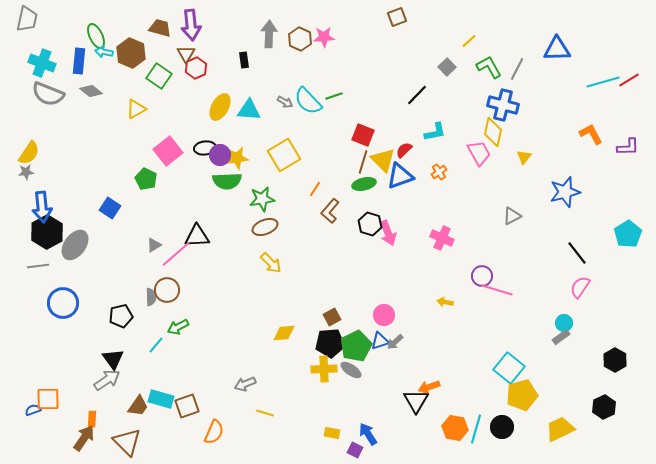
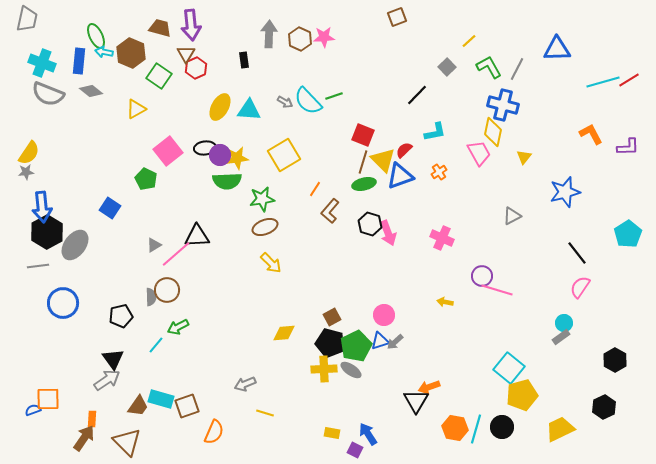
black pentagon at (330, 343): rotated 20 degrees clockwise
